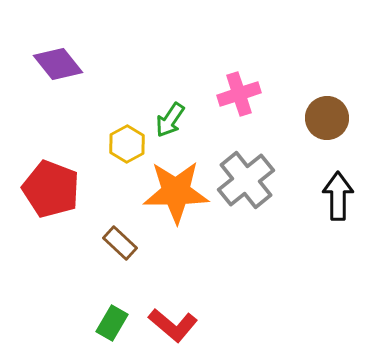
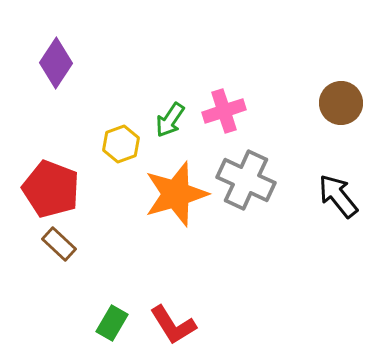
purple diamond: moved 2 px left, 1 px up; rotated 72 degrees clockwise
pink cross: moved 15 px left, 17 px down
brown circle: moved 14 px right, 15 px up
yellow hexagon: moved 6 px left; rotated 9 degrees clockwise
gray cross: rotated 26 degrees counterclockwise
orange star: moved 2 px down; rotated 16 degrees counterclockwise
black arrow: rotated 39 degrees counterclockwise
brown rectangle: moved 61 px left, 1 px down
red L-shape: rotated 18 degrees clockwise
